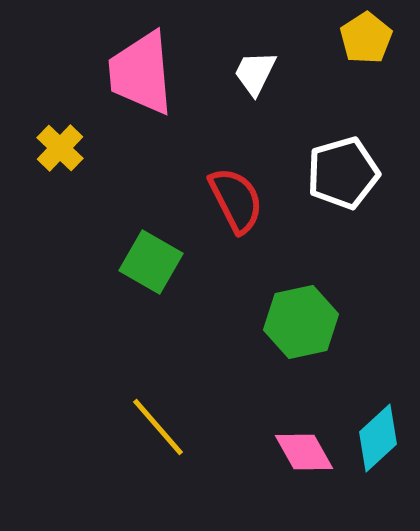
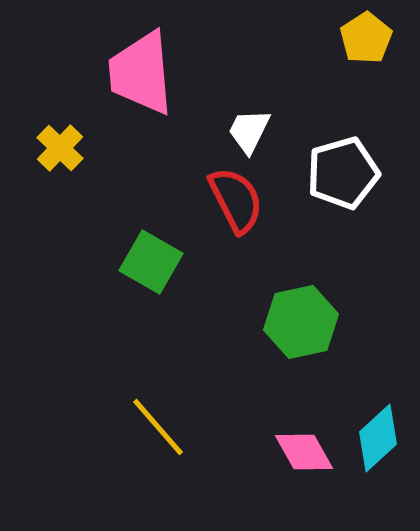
white trapezoid: moved 6 px left, 58 px down
